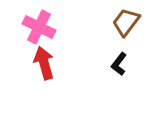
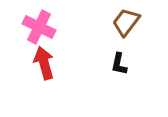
black L-shape: rotated 25 degrees counterclockwise
